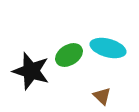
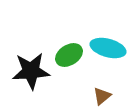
black star: rotated 21 degrees counterclockwise
brown triangle: rotated 36 degrees clockwise
